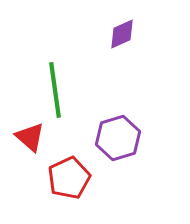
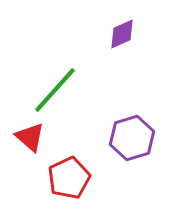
green line: rotated 50 degrees clockwise
purple hexagon: moved 14 px right
